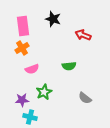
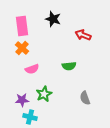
pink rectangle: moved 1 px left
orange cross: rotated 16 degrees counterclockwise
green star: moved 2 px down
gray semicircle: rotated 32 degrees clockwise
